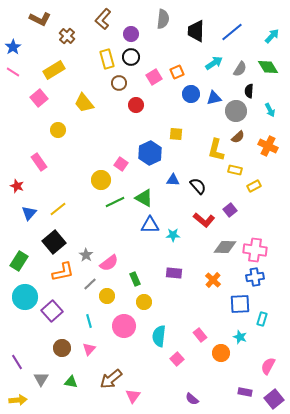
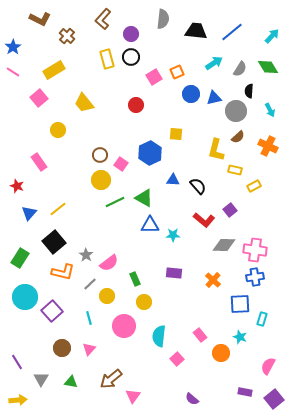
black trapezoid at (196, 31): rotated 95 degrees clockwise
brown circle at (119, 83): moved 19 px left, 72 px down
gray diamond at (225, 247): moved 1 px left, 2 px up
green rectangle at (19, 261): moved 1 px right, 3 px up
orange L-shape at (63, 272): rotated 25 degrees clockwise
cyan line at (89, 321): moved 3 px up
